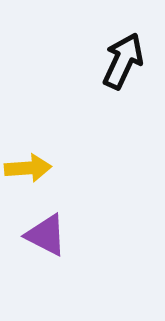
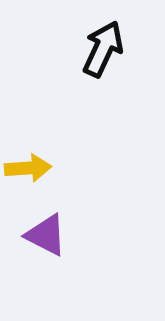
black arrow: moved 20 px left, 12 px up
